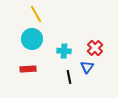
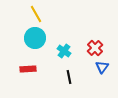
cyan circle: moved 3 px right, 1 px up
cyan cross: rotated 32 degrees clockwise
blue triangle: moved 15 px right
